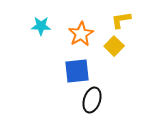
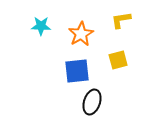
yellow square: moved 4 px right, 14 px down; rotated 30 degrees clockwise
black ellipse: moved 2 px down
